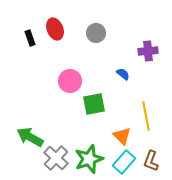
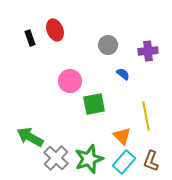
red ellipse: moved 1 px down
gray circle: moved 12 px right, 12 px down
